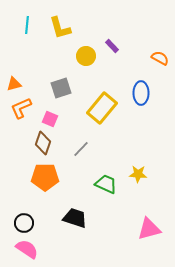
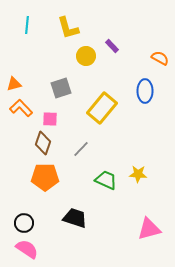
yellow L-shape: moved 8 px right
blue ellipse: moved 4 px right, 2 px up
orange L-shape: rotated 70 degrees clockwise
pink square: rotated 21 degrees counterclockwise
green trapezoid: moved 4 px up
